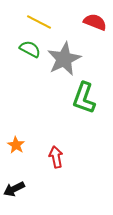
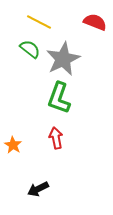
green semicircle: rotated 10 degrees clockwise
gray star: moved 1 px left
green L-shape: moved 25 px left
orange star: moved 3 px left
red arrow: moved 19 px up
black arrow: moved 24 px right
